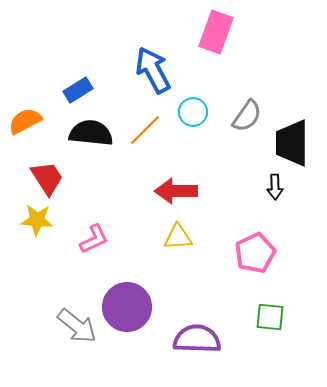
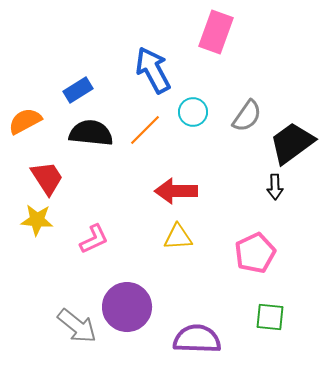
black trapezoid: rotated 54 degrees clockwise
